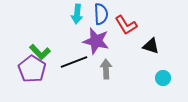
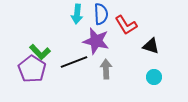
cyan circle: moved 9 px left, 1 px up
